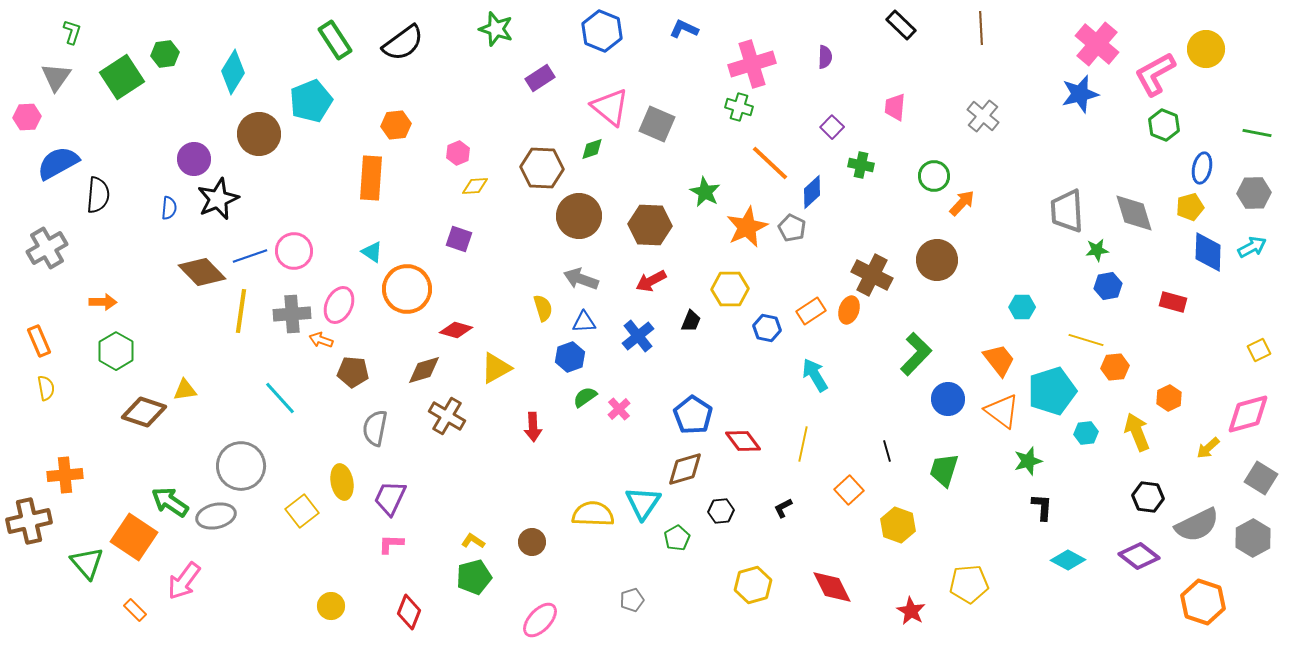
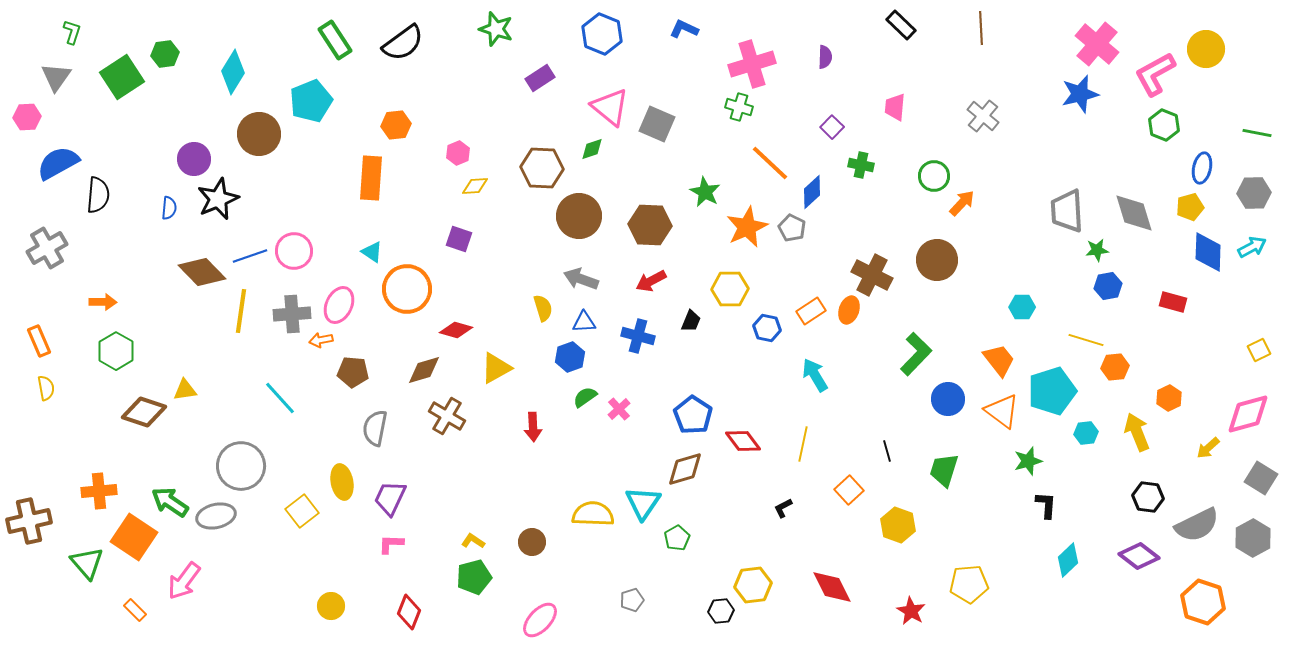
blue hexagon at (602, 31): moved 3 px down
blue cross at (638, 336): rotated 36 degrees counterclockwise
orange arrow at (321, 340): rotated 30 degrees counterclockwise
orange cross at (65, 475): moved 34 px right, 16 px down
black L-shape at (1042, 507): moved 4 px right, 2 px up
black hexagon at (721, 511): moved 100 px down
cyan diamond at (1068, 560): rotated 72 degrees counterclockwise
yellow hexagon at (753, 585): rotated 9 degrees clockwise
